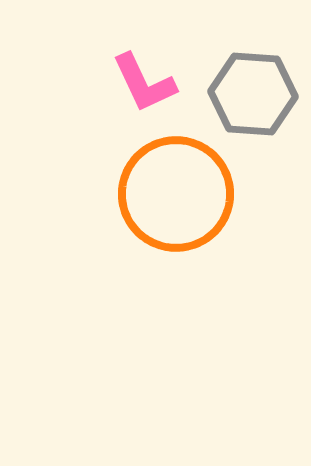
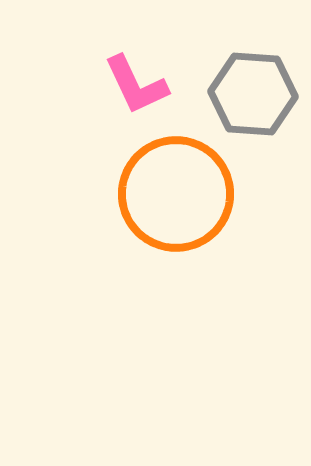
pink L-shape: moved 8 px left, 2 px down
